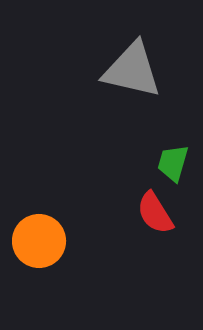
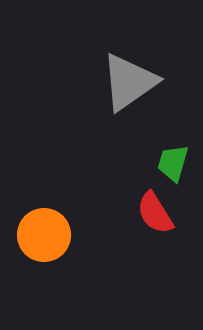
gray triangle: moved 3 px left, 12 px down; rotated 48 degrees counterclockwise
orange circle: moved 5 px right, 6 px up
